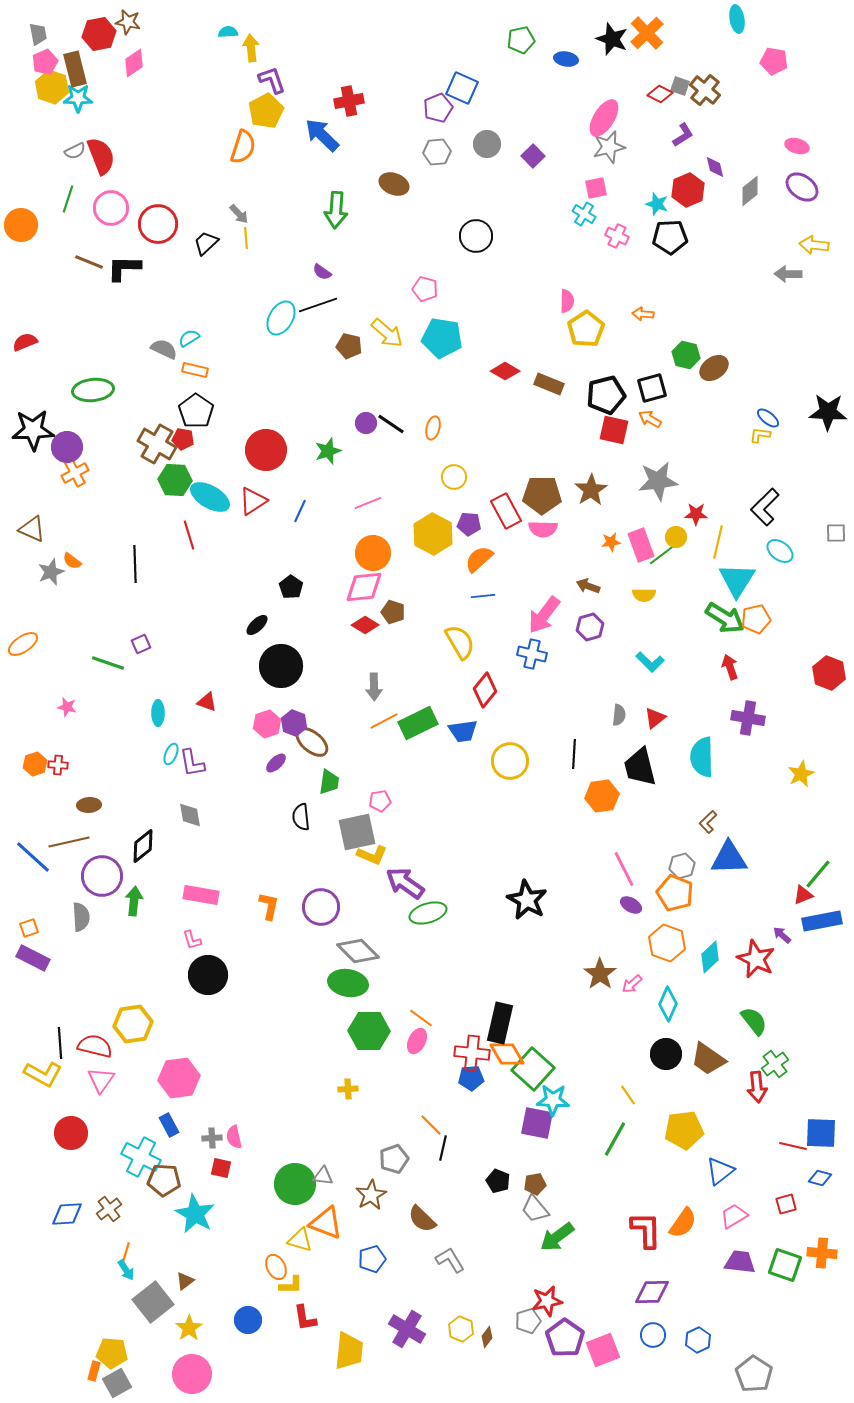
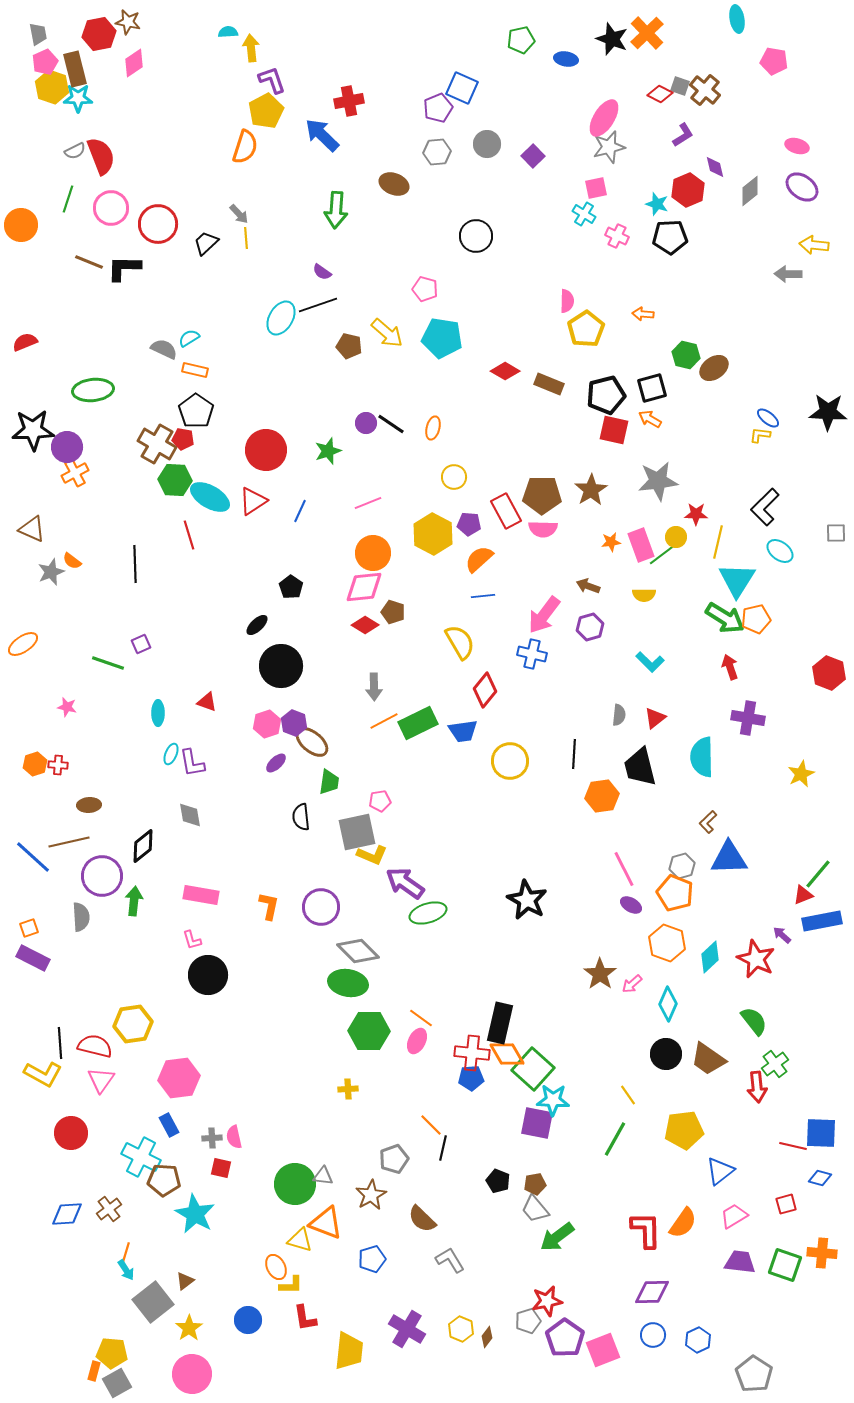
orange semicircle at (243, 147): moved 2 px right
